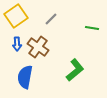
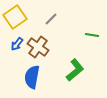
yellow square: moved 1 px left, 1 px down
green line: moved 7 px down
blue arrow: rotated 40 degrees clockwise
blue semicircle: moved 7 px right
